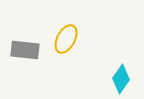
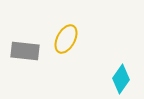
gray rectangle: moved 1 px down
